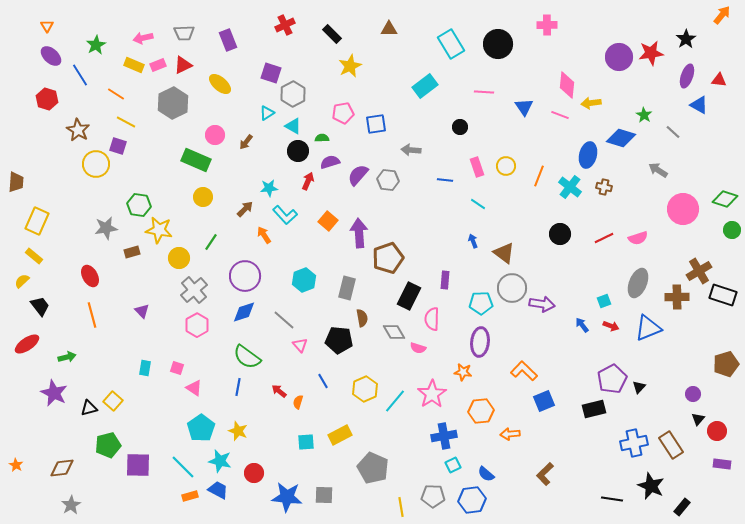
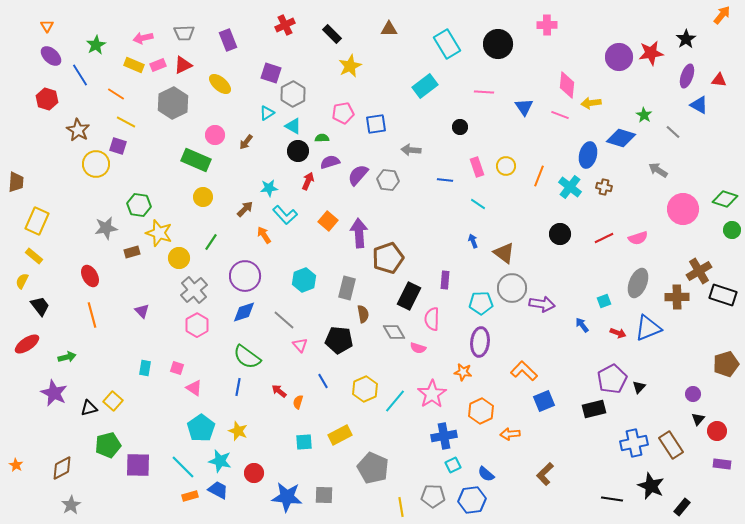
cyan rectangle at (451, 44): moved 4 px left
yellow star at (159, 230): moved 3 px down; rotated 8 degrees clockwise
yellow semicircle at (22, 281): rotated 21 degrees counterclockwise
brown semicircle at (362, 318): moved 1 px right, 4 px up
red arrow at (611, 326): moved 7 px right, 7 px down
orange hexagon at (481, 411): rotated 20 degrees counterclockwise
cyan square at (306, 442): moved 2 px left
brown diamond at (62, 468): rotated 20 degrees counterclockwise
